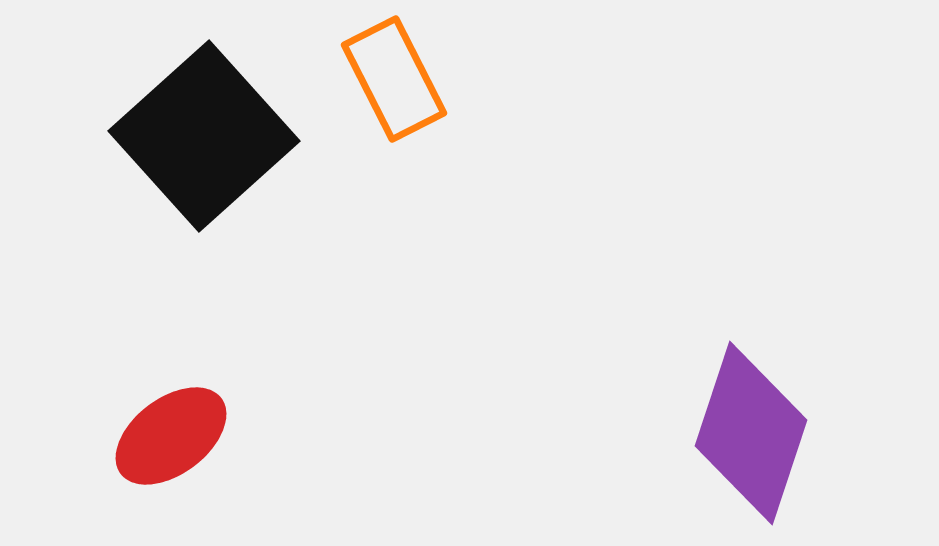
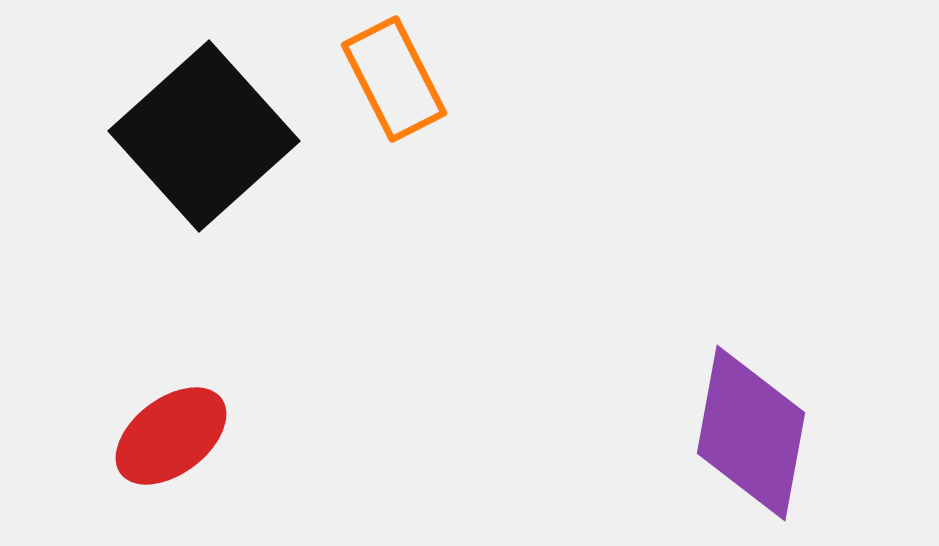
purple diamond: rotated 8 degrees counterclockwise
